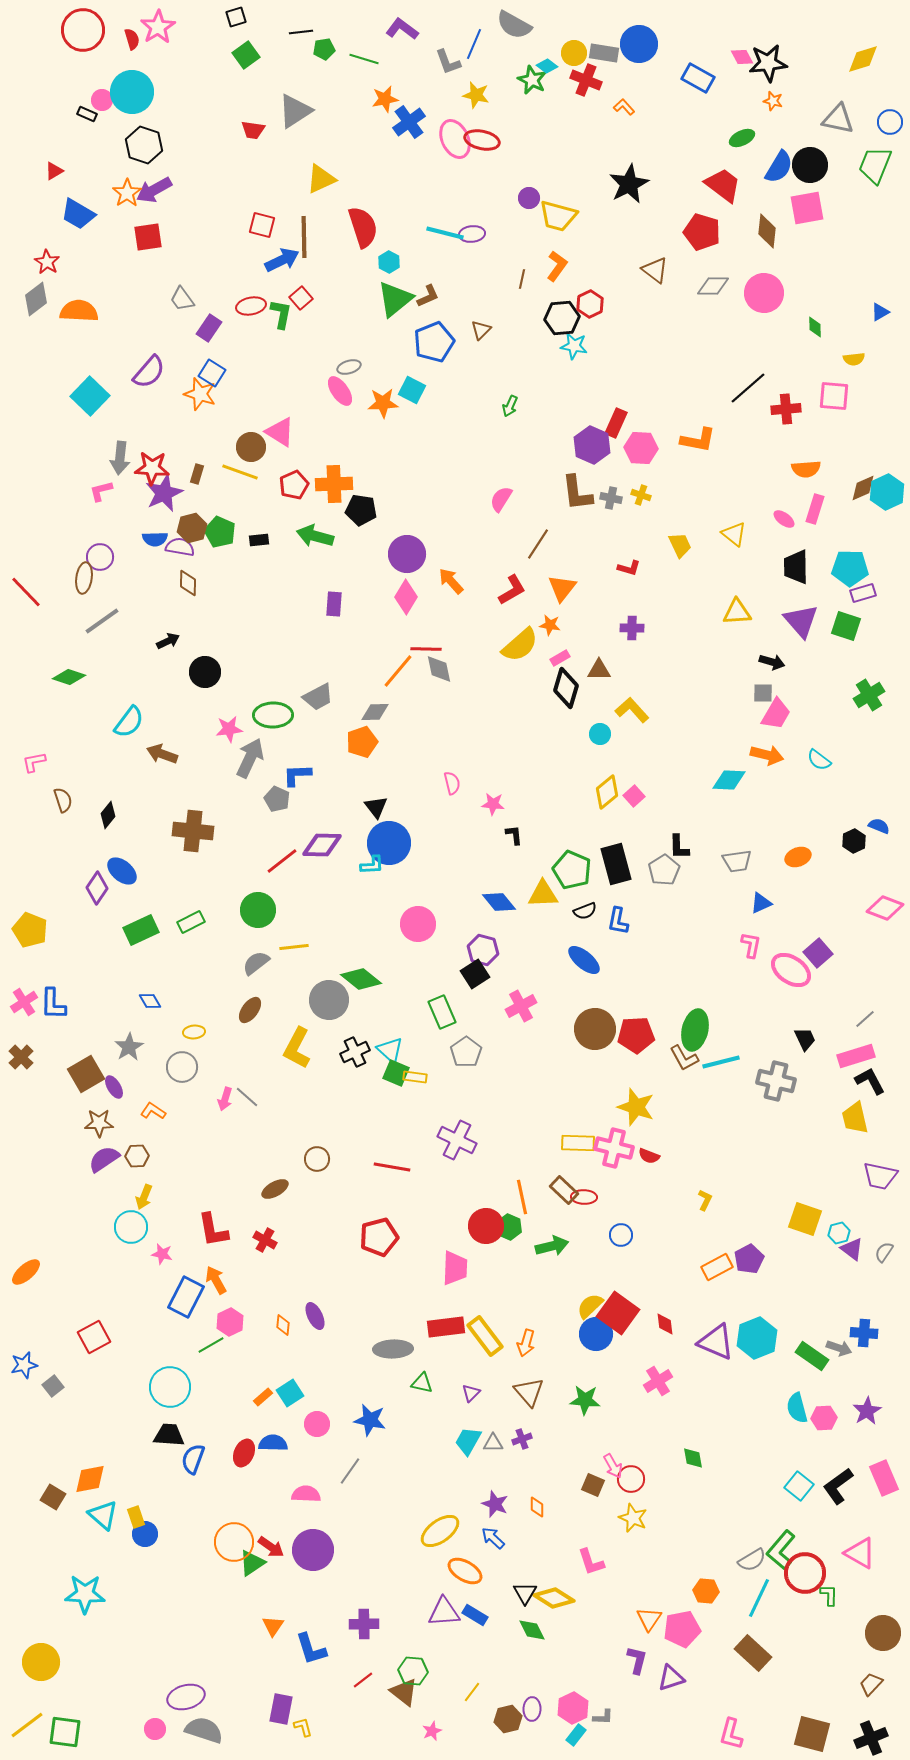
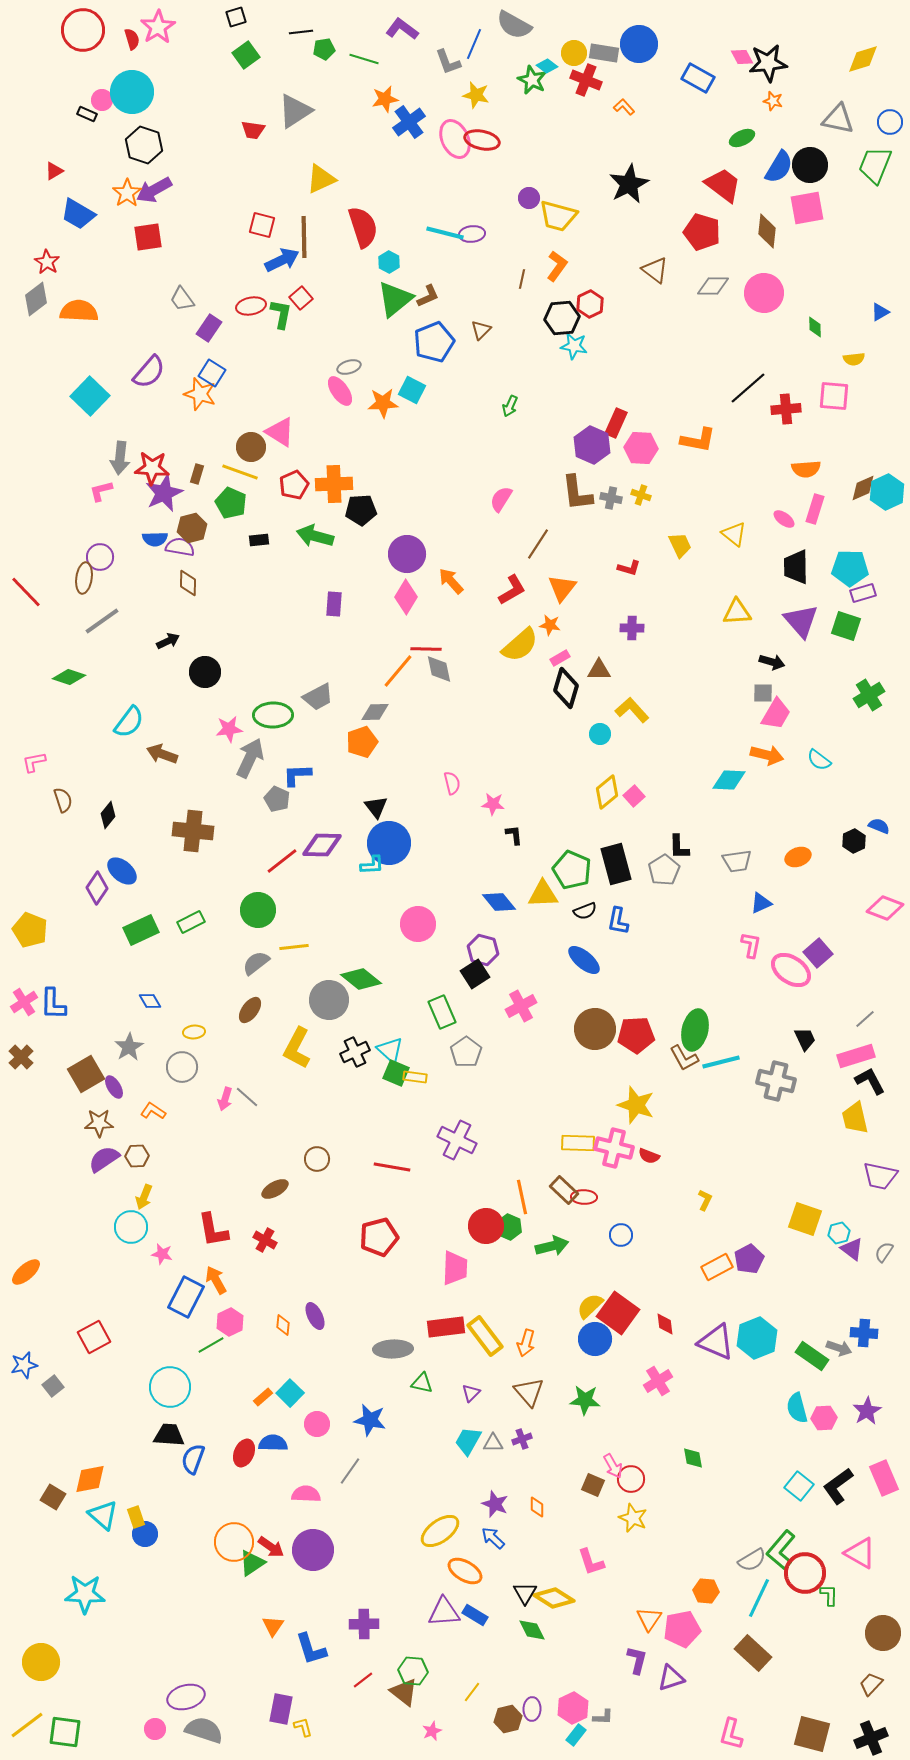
black pentagon at (361, 510): rotated 12 degrees counterclockwise
green pentagon at (220, 532): moved 11 px right, 29 px up
yellow star at (636, 1107): moved 2 px up
blue circle at (596, 1334): moved 1 px left, 5 px down
cyan square at (290, 1393): rotated 12 degrees counterclockwise
